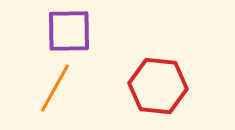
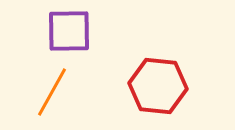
orange line: moved 3 px left, 4 px down
